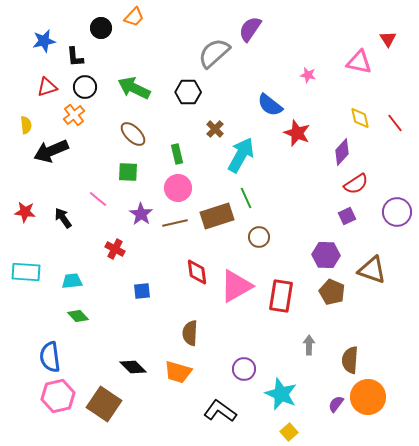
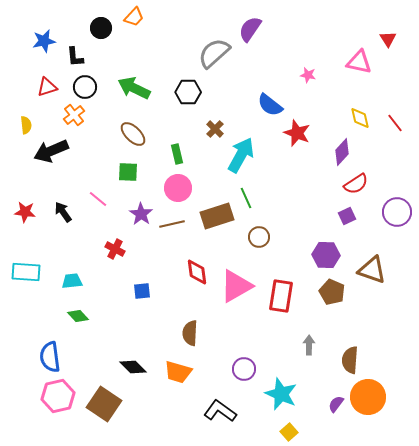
black arrow at (63, 218): moved 6 px up
brown line at (175, 223): moved 3 px left, 1 px down
